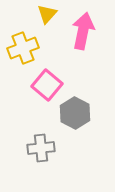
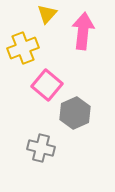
pink arrow: rotated 6 degrees counterclockwise
gray hexagon: rotated 8 degrees clockwise
gray cross: rotated 20 degrees clockwise
